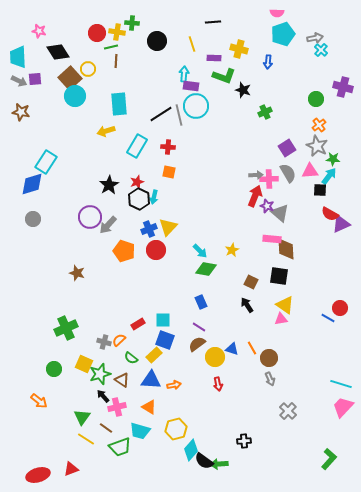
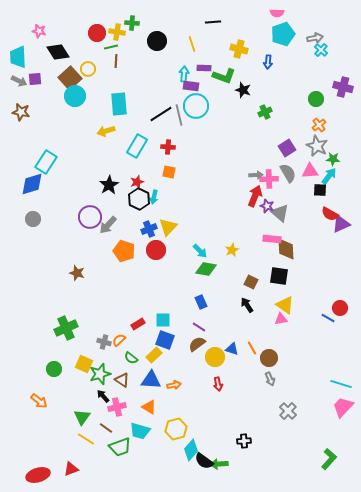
purple rectangle at (214, 58): moved 10 px left, 10 px down
